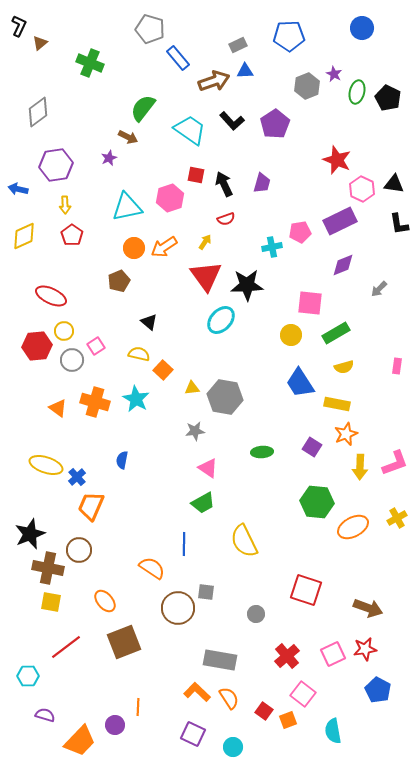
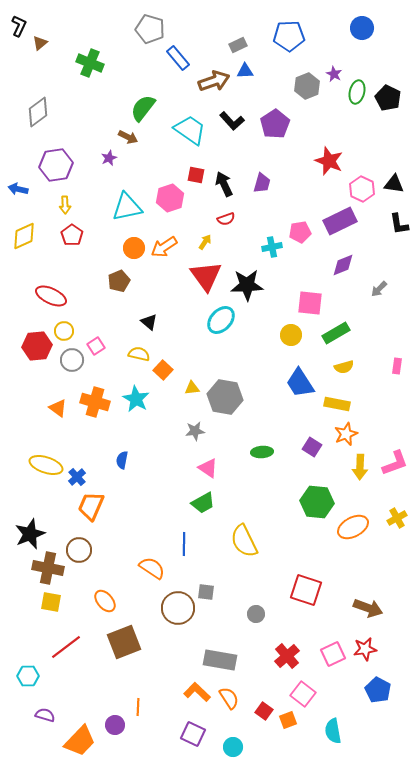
red star at (337, 160): moved 8 px left, 1 px down
